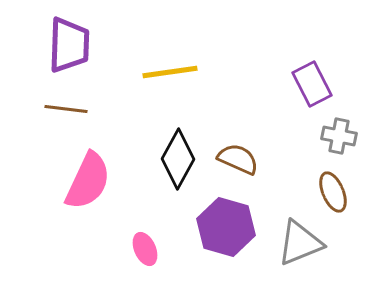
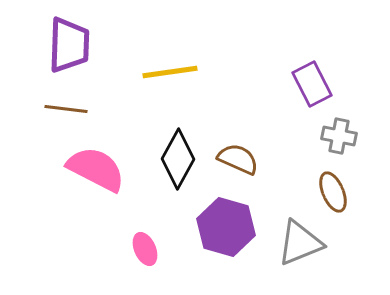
pink semicircle: moved 8 px right, 12 px up; rotated 88 degrees counterclockwise
